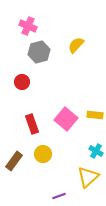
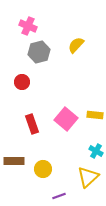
yellow circle: moved 15 px down
brown rectangle: rotated 54 degrees clockwise
